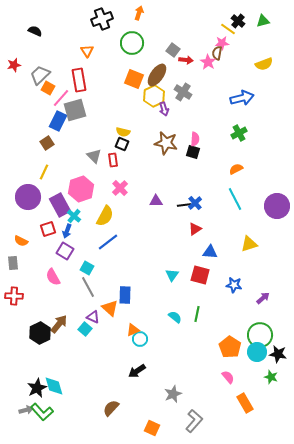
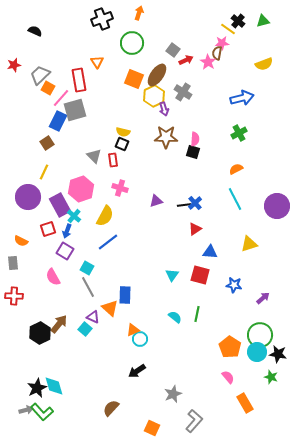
orange triangle at (87, 51): moved 10 px right, 11 px down
red arrow at (186, 60): rotated 32 degrees counterclockwise
brown star at (166, 143): moved 6 px up; rotated 10 degrees counterclockwise
pink cross at (120, 188): rotated 28 degrees counterclockwise
purple triangle at (156, 201): rotated 16 degrees counterclockwise
